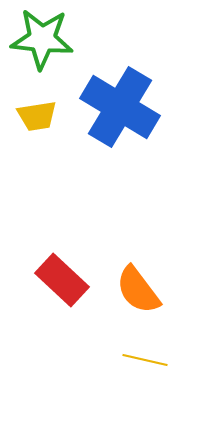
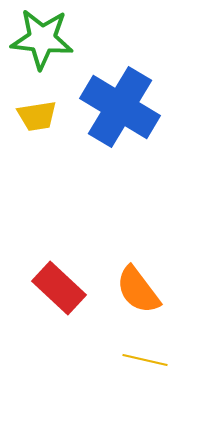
red rectangle: moved 3 px left, 8 px down
